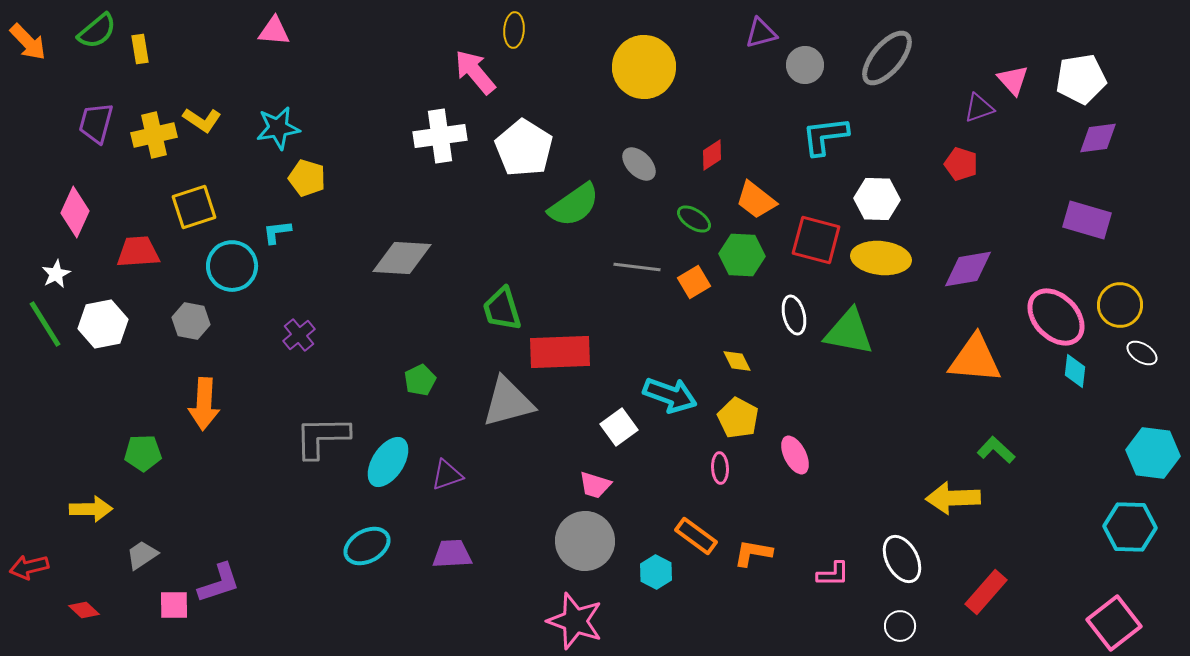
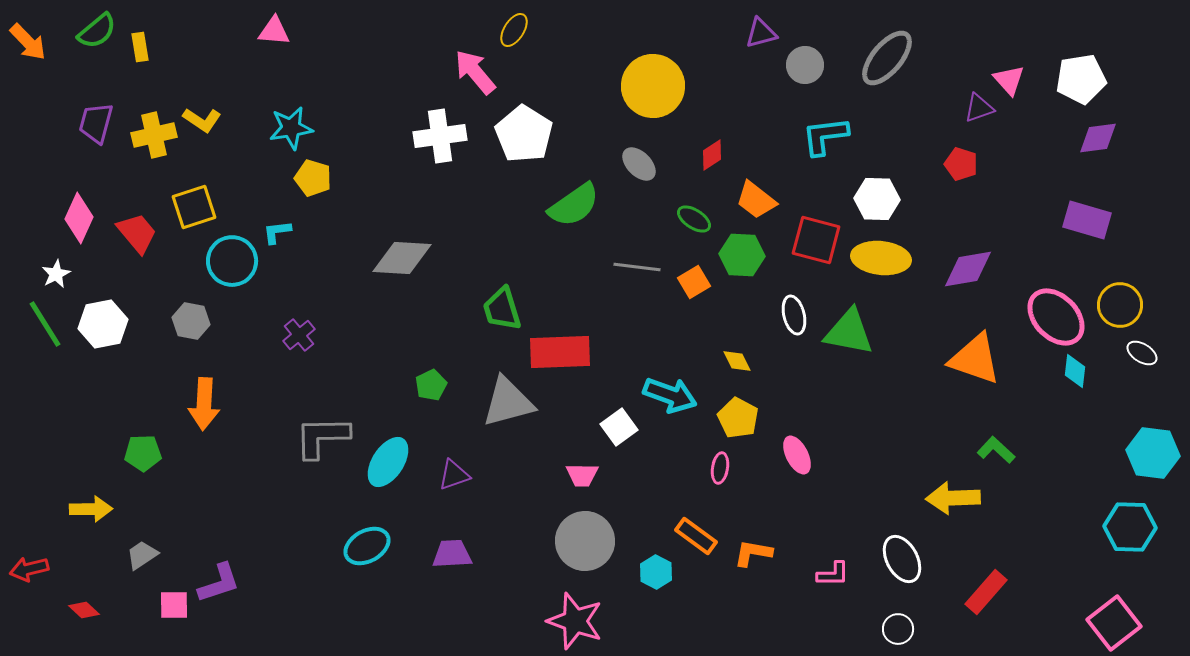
yellow ellipse at (514, 30): rotated 28 degrees clockwise
yellow rectangle at (140, 49): moved 2 px up
yellow circle at (644, 67): moved 9 px right, 19 px down
pink triangle at (1013, 80): moved 4 px left
cyan star at (278, 128): moved 13 px right
white pentagon at (524, 148): moved 14 px up
yellow pentagon at (307, 178): moved 6 px right
pink diamond at (75, 212): moved 4 px right, 6 px down
red trapezoid at (138, 252): moved 1 px left, 19 px up; rotated 54 degrees clockwise
cyan circle at (232, 266): moved 5 px up
orange triangle at (975, 359): rotated 14 degrees clockwise
green pentagon at (420, 380): moved 11 px right, 5 px down
pink ellipse at (795, 455): moved 2 px right
pink ellipse at (720, 468): rotated 12 degrees clockwise
purple triangle at (447, 475): moved 7 px right
pink trapezoid at (595, 485): moved 13 px left, 10 px up; rotated 16 degrees counterclockwise
red arrow at (29, 567): moved 2 px down
white circle at (900, 626): moved 2 px left, 3 px down
